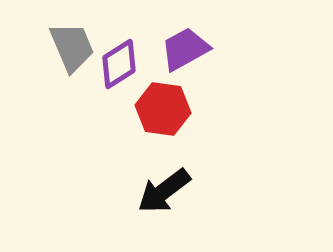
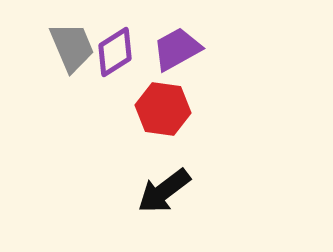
purple trapezoid: moved 8 px left
purple diamond: moved 4 px left, 12 px up
